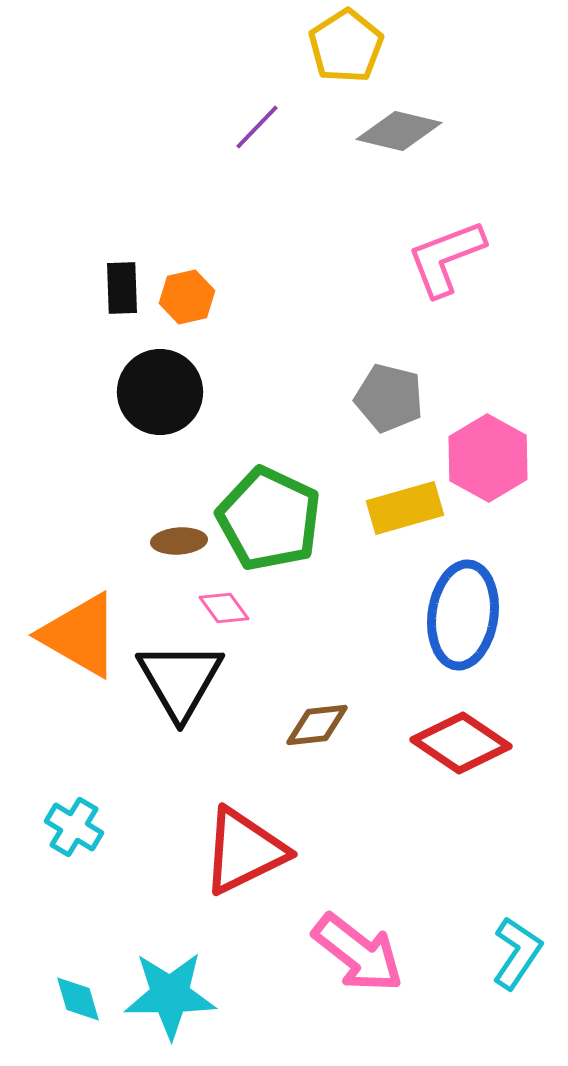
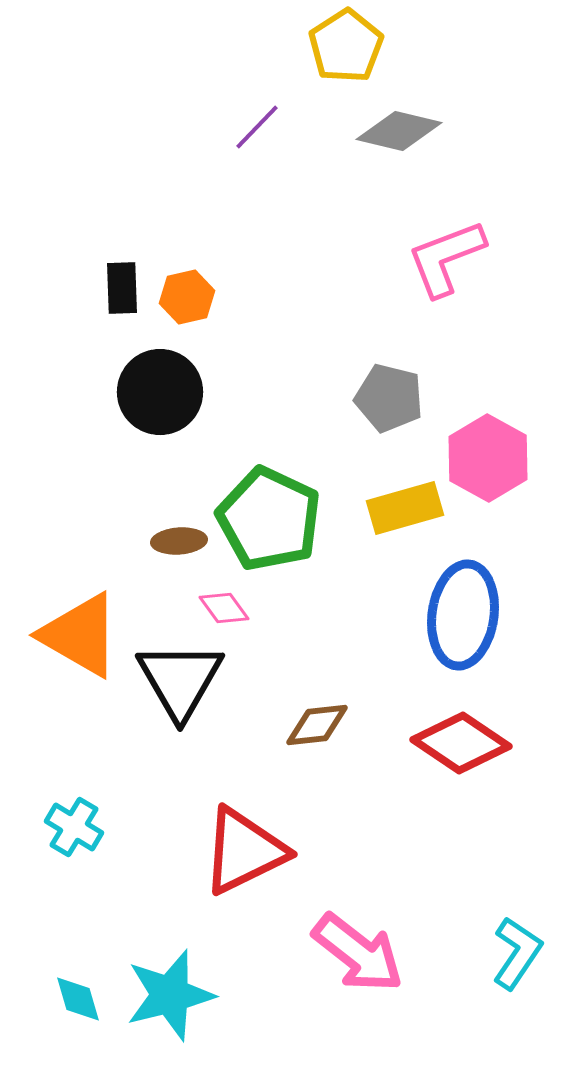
cyan star: rotated 14 degrees counterclockwise
